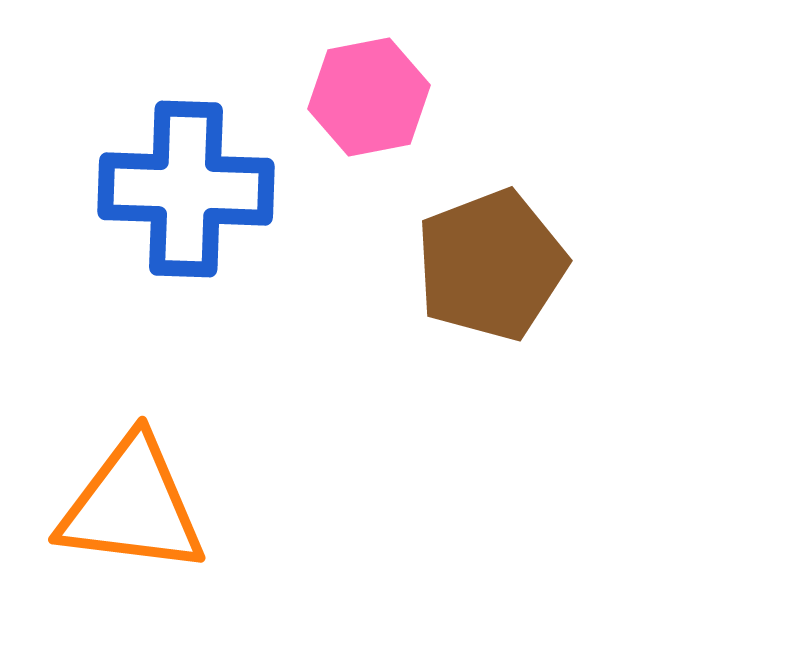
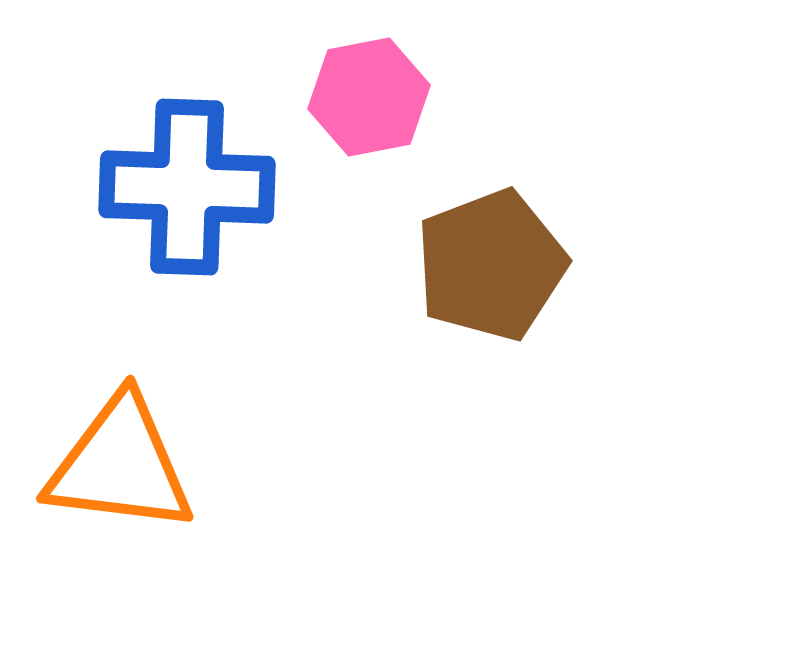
blue cross: moved 1 px right, 2 px up
orange triangle: moved 12 px left, 41 px up
